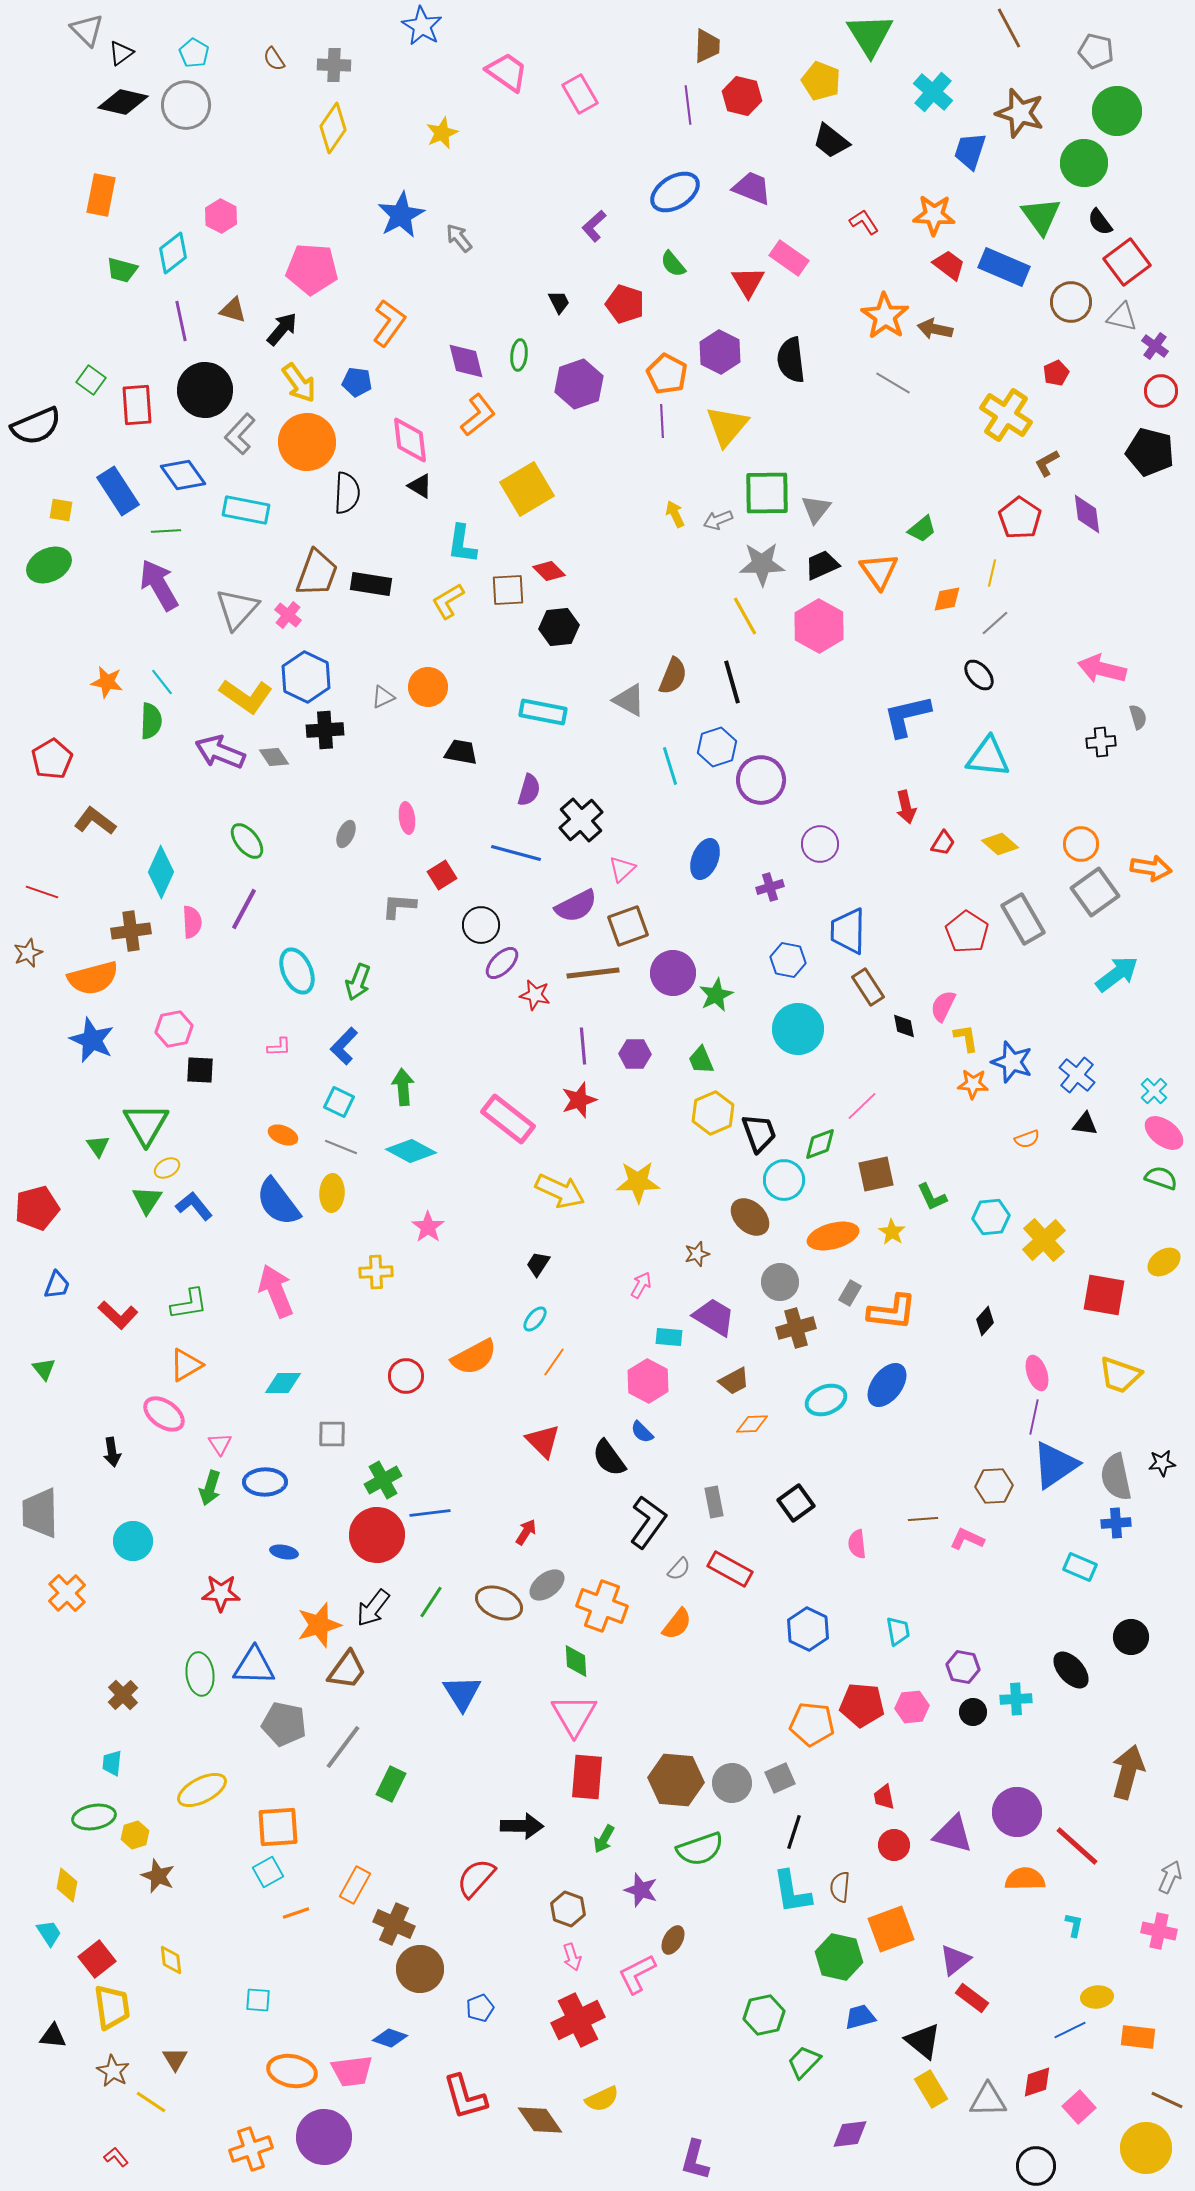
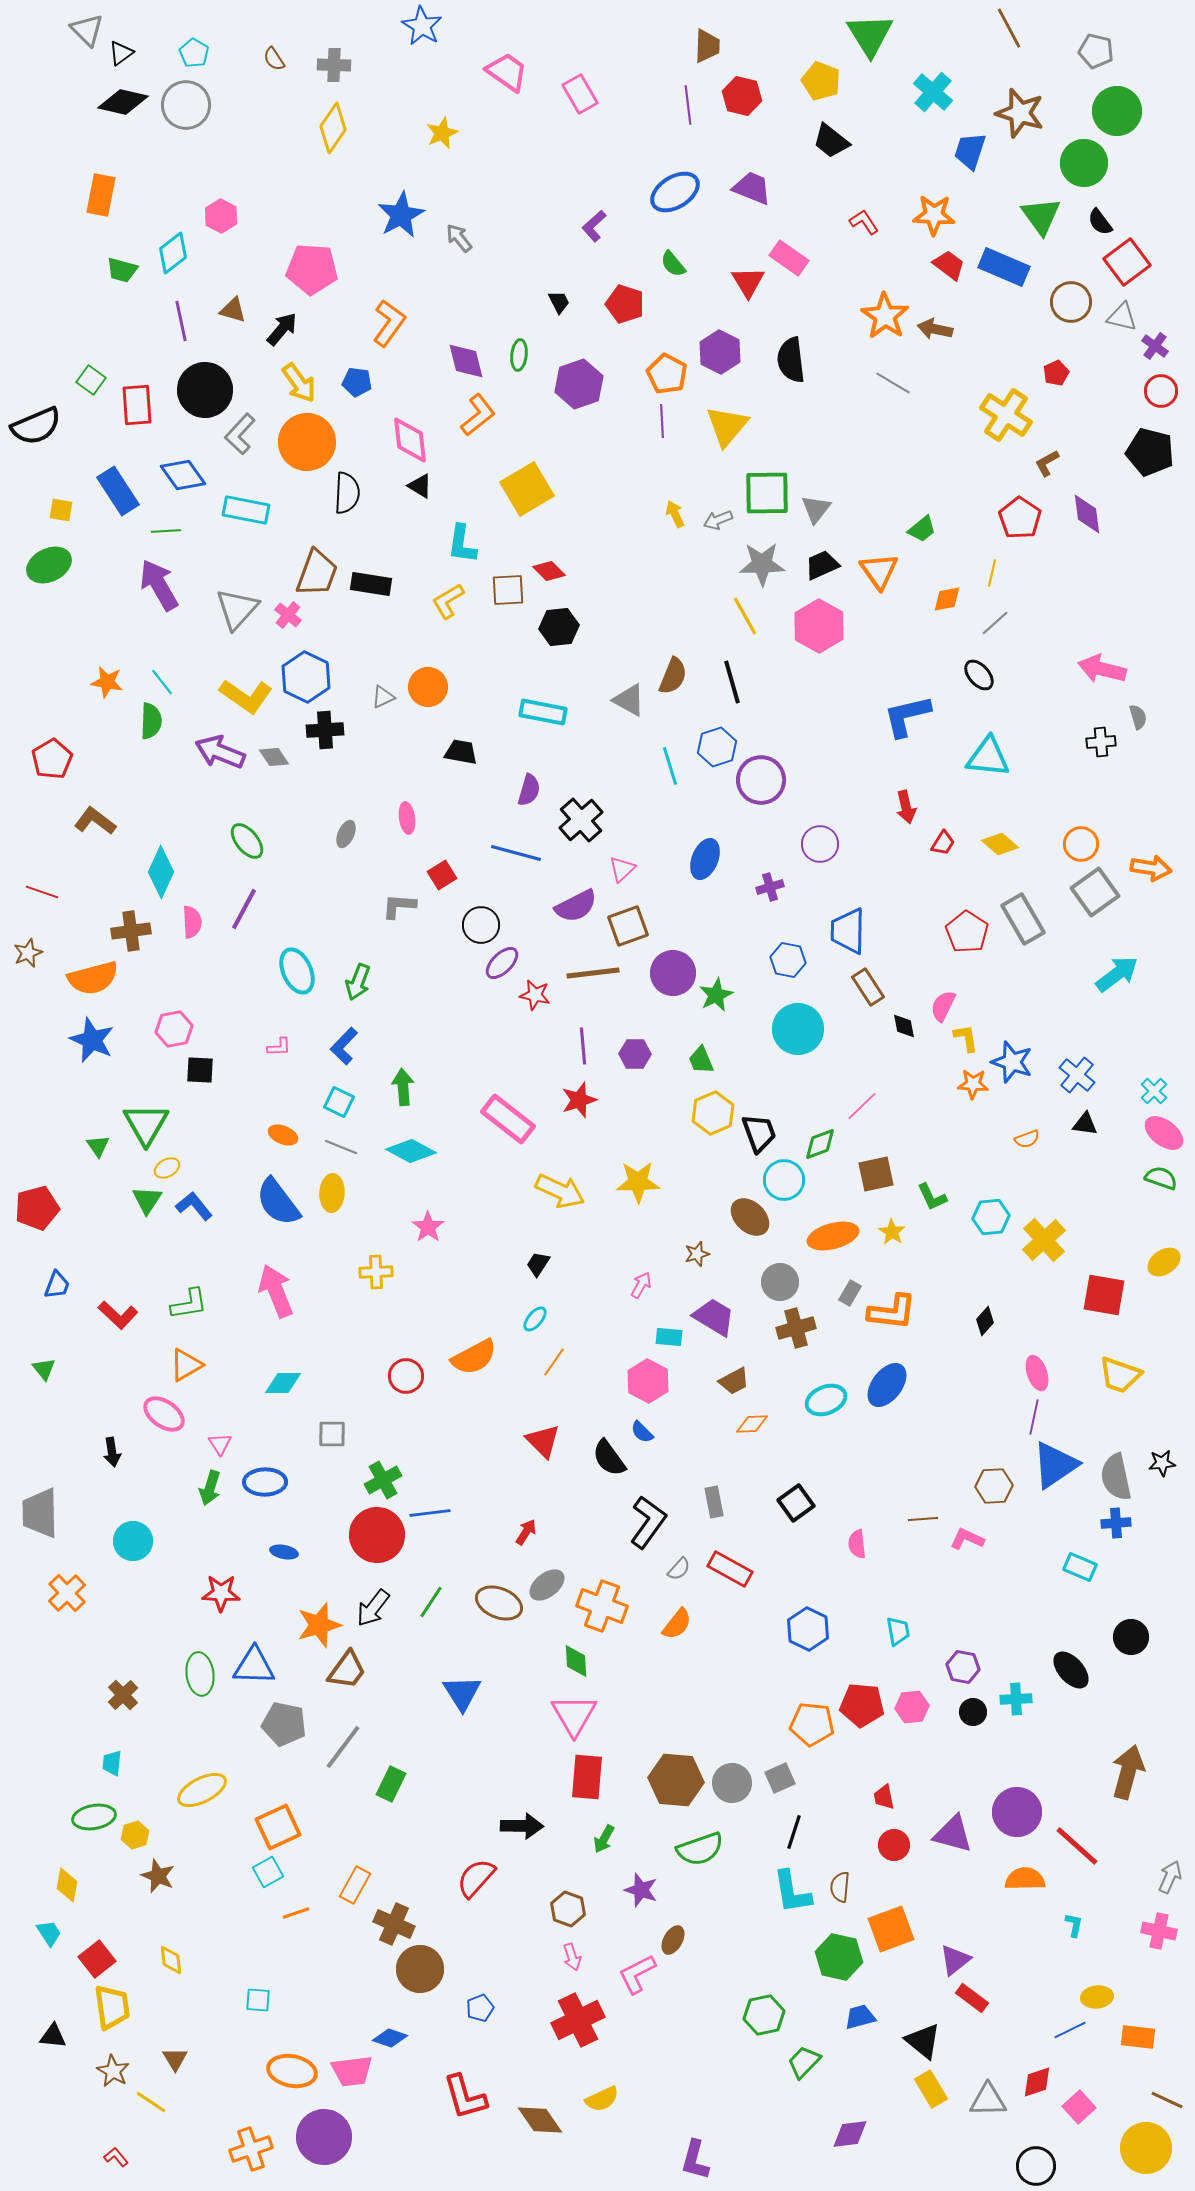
orange square at (278, 1827): rotated 21 degrees counterclockwise
